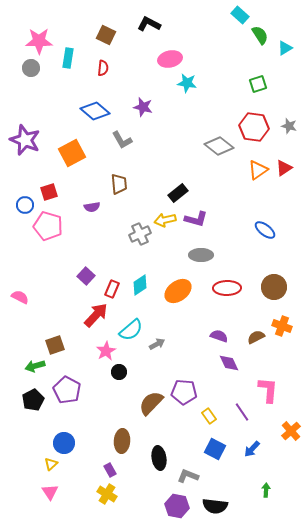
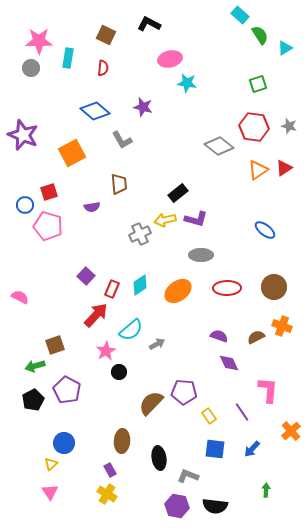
purple star at (25, 140): moved 2 px left, 5 px up
blue square at (215, 449): rotated 20 degrees counterclockwise
